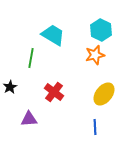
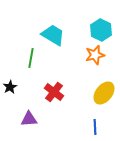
yellow ellipse: moved 1 px up
